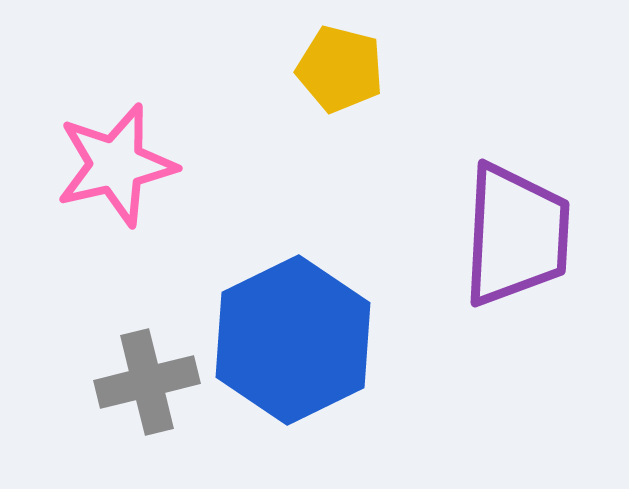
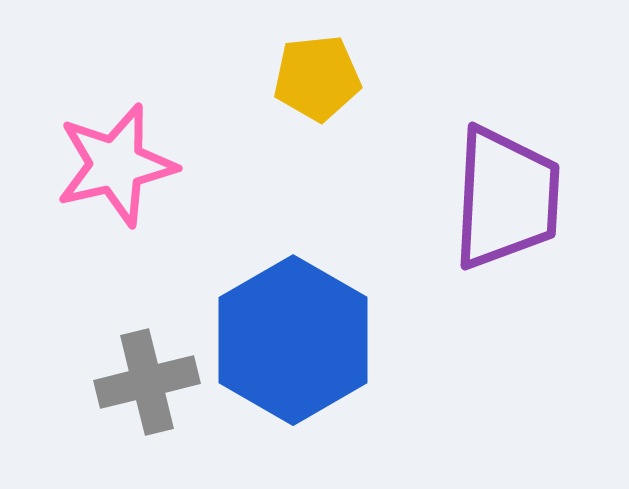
yellow pentagon: moved 23 px left, 9 px down; rotated 20 degrees counterclockwise
purple trapezoid: moved 10 px left, 37 px up
blue hexagon: rotated 4 degrees counterclockwise
